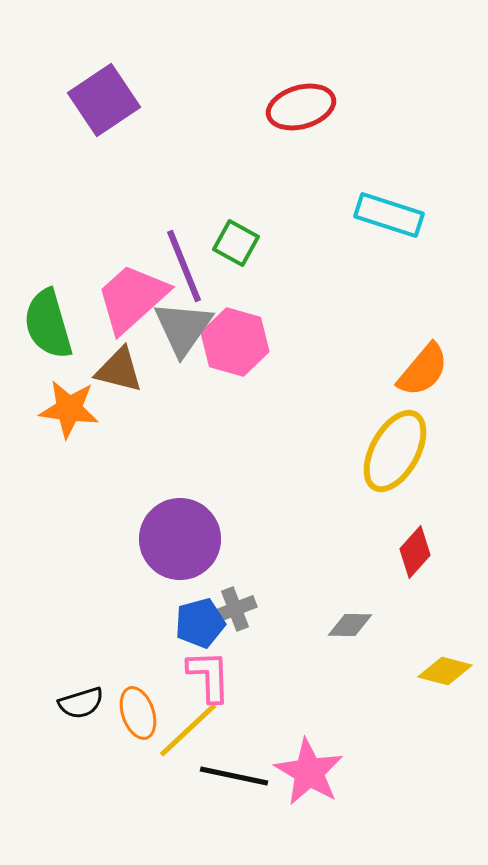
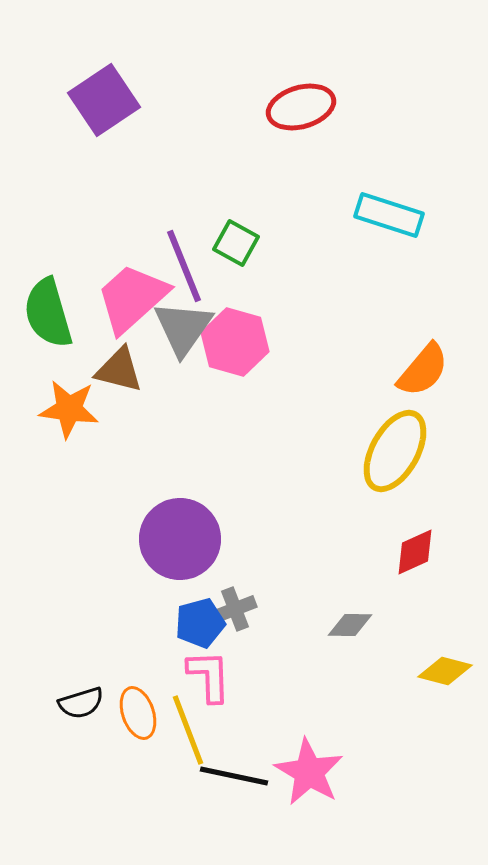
green semicircle: moved 11 px up
red diamond: rotated 24 degrees clockwise
yellow line: rotated 68 degrees counterclockwise
